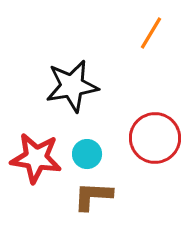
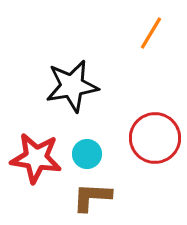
brown L-shape: moved 1 px left, 1 px down
